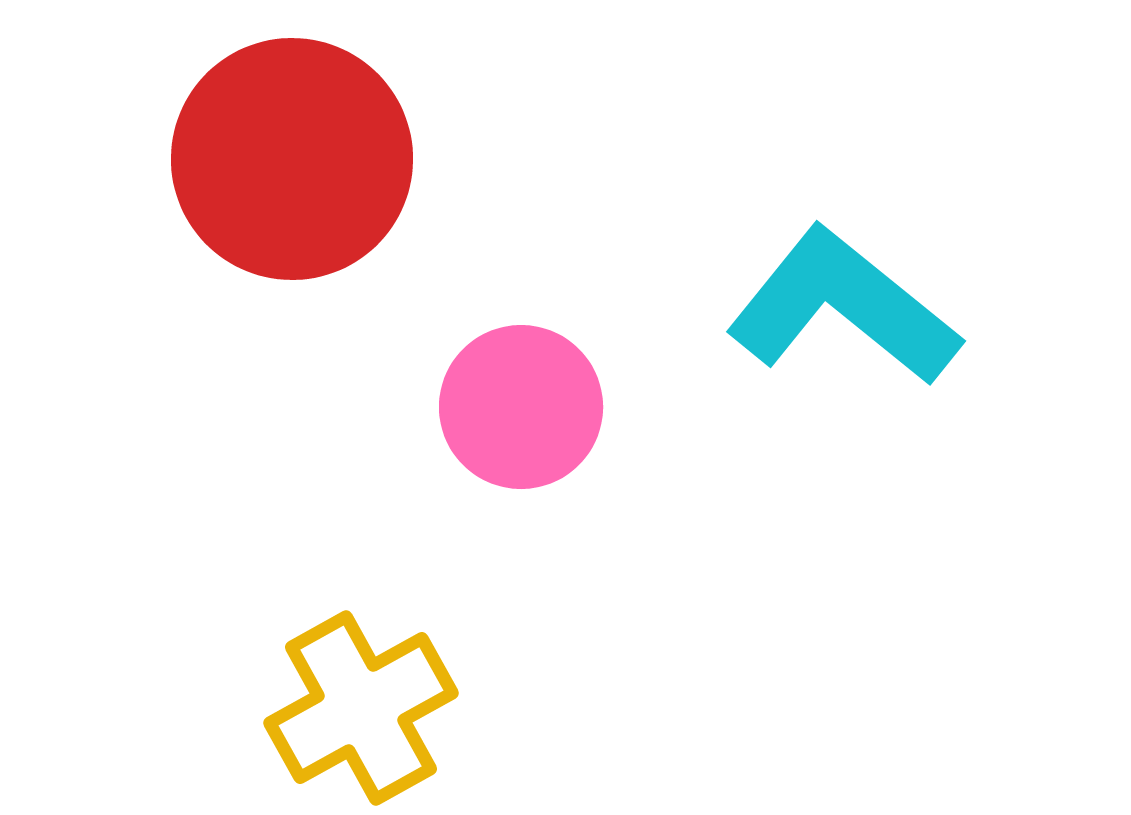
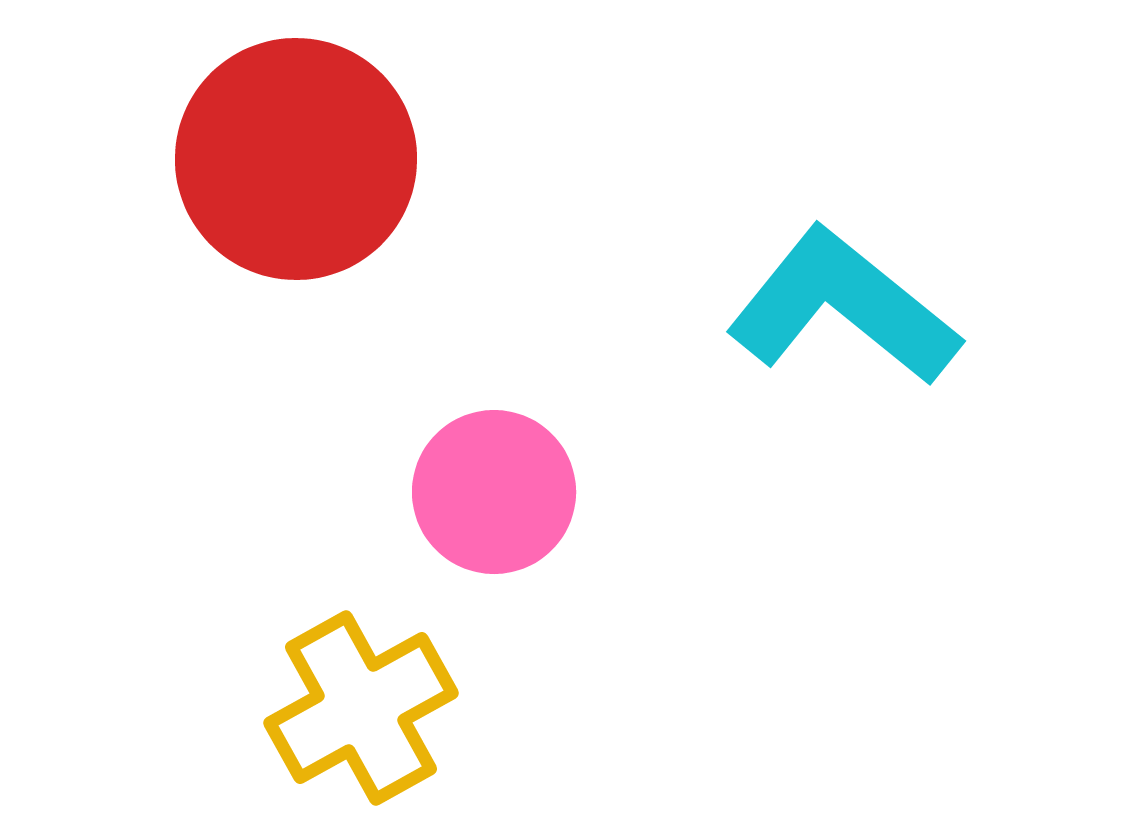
red circle: moved 4 px right
pink circle: moved 27 px left, 85 px down
